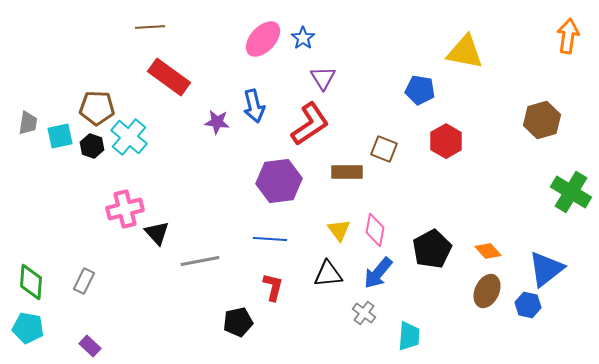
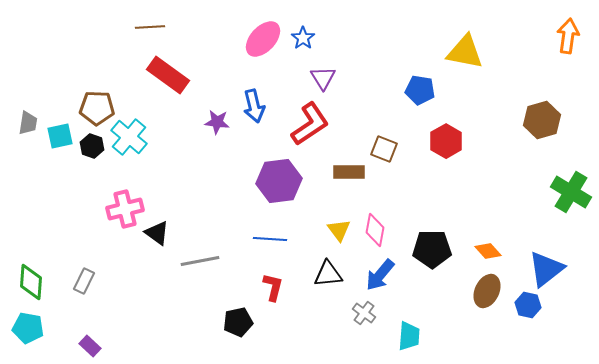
red rectangle at (169, 77): moved 1 px left, 2 px up
brown rectangle at (347, 172): moved 2 px right
black triangle at (157, 233): rotated 12 degrees counterclockwise
black pentagon at (432, 249): rotated 27 degrees clockwise
blue arrow at (378, 273): moved 2 px right, 2 px down
